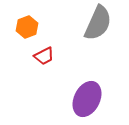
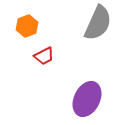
orange hexagon: moved 1 px up
